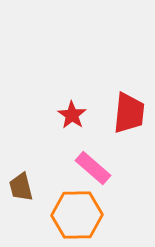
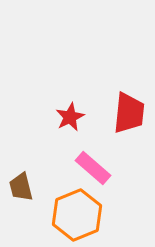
red star: moved 2 px left, 2 px down; rotated 12 degrees clockwise
orange hexagon: rotated 21 degrees counterclockwise
